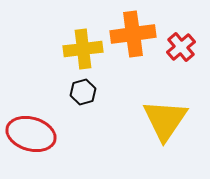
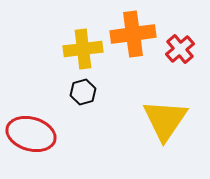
red cross: moved 1 px left, 2 px down
